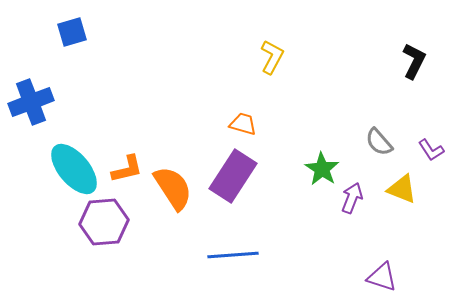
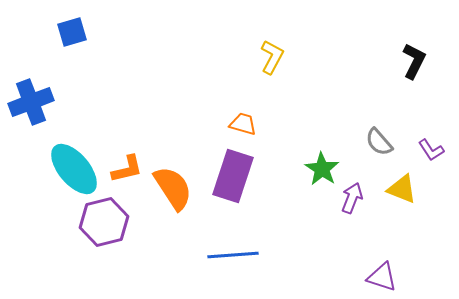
purple rectangle: rotated 15 degrees counterclockwise
purple hexagon: rotated 9 degrees counterclockwise
